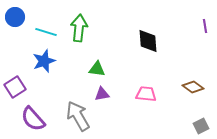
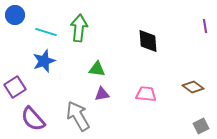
blue circle: moved 2 px up
